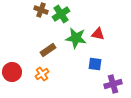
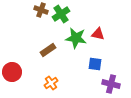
orange cross: moved 9 px right, 9 px down
purple cross: moved 2 px left; rotated 30 degrees clockwise
